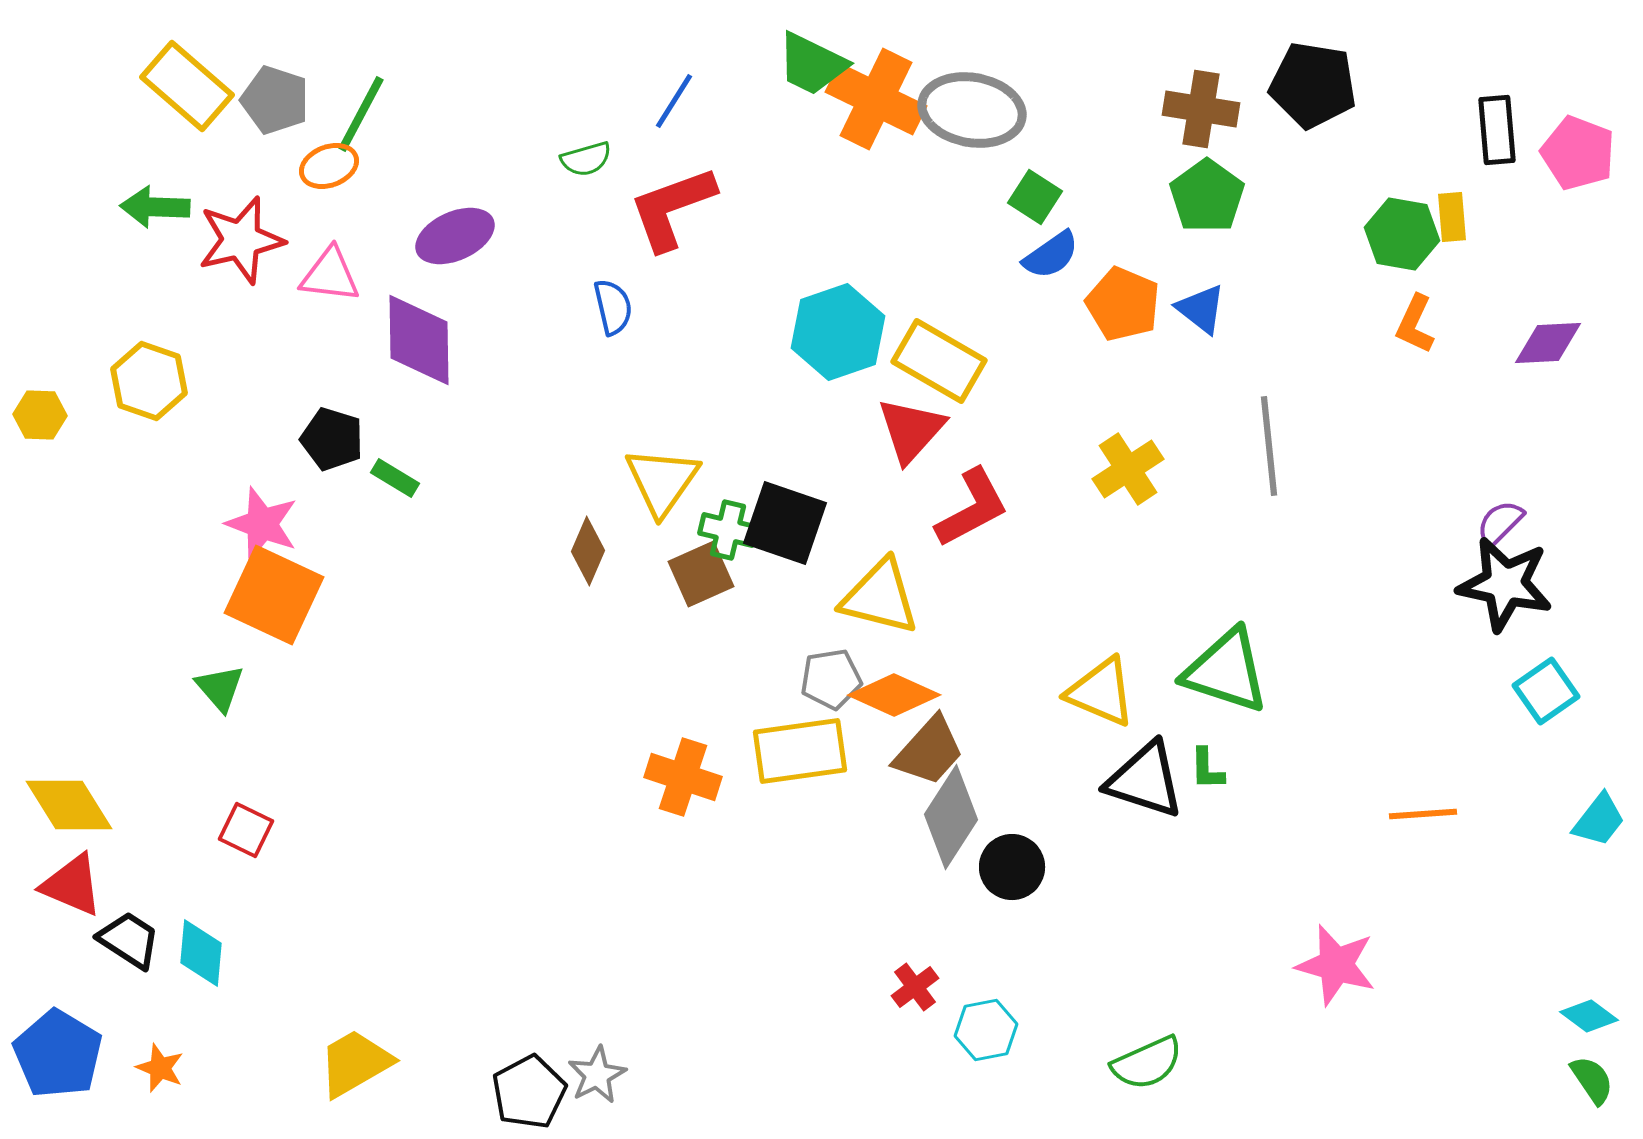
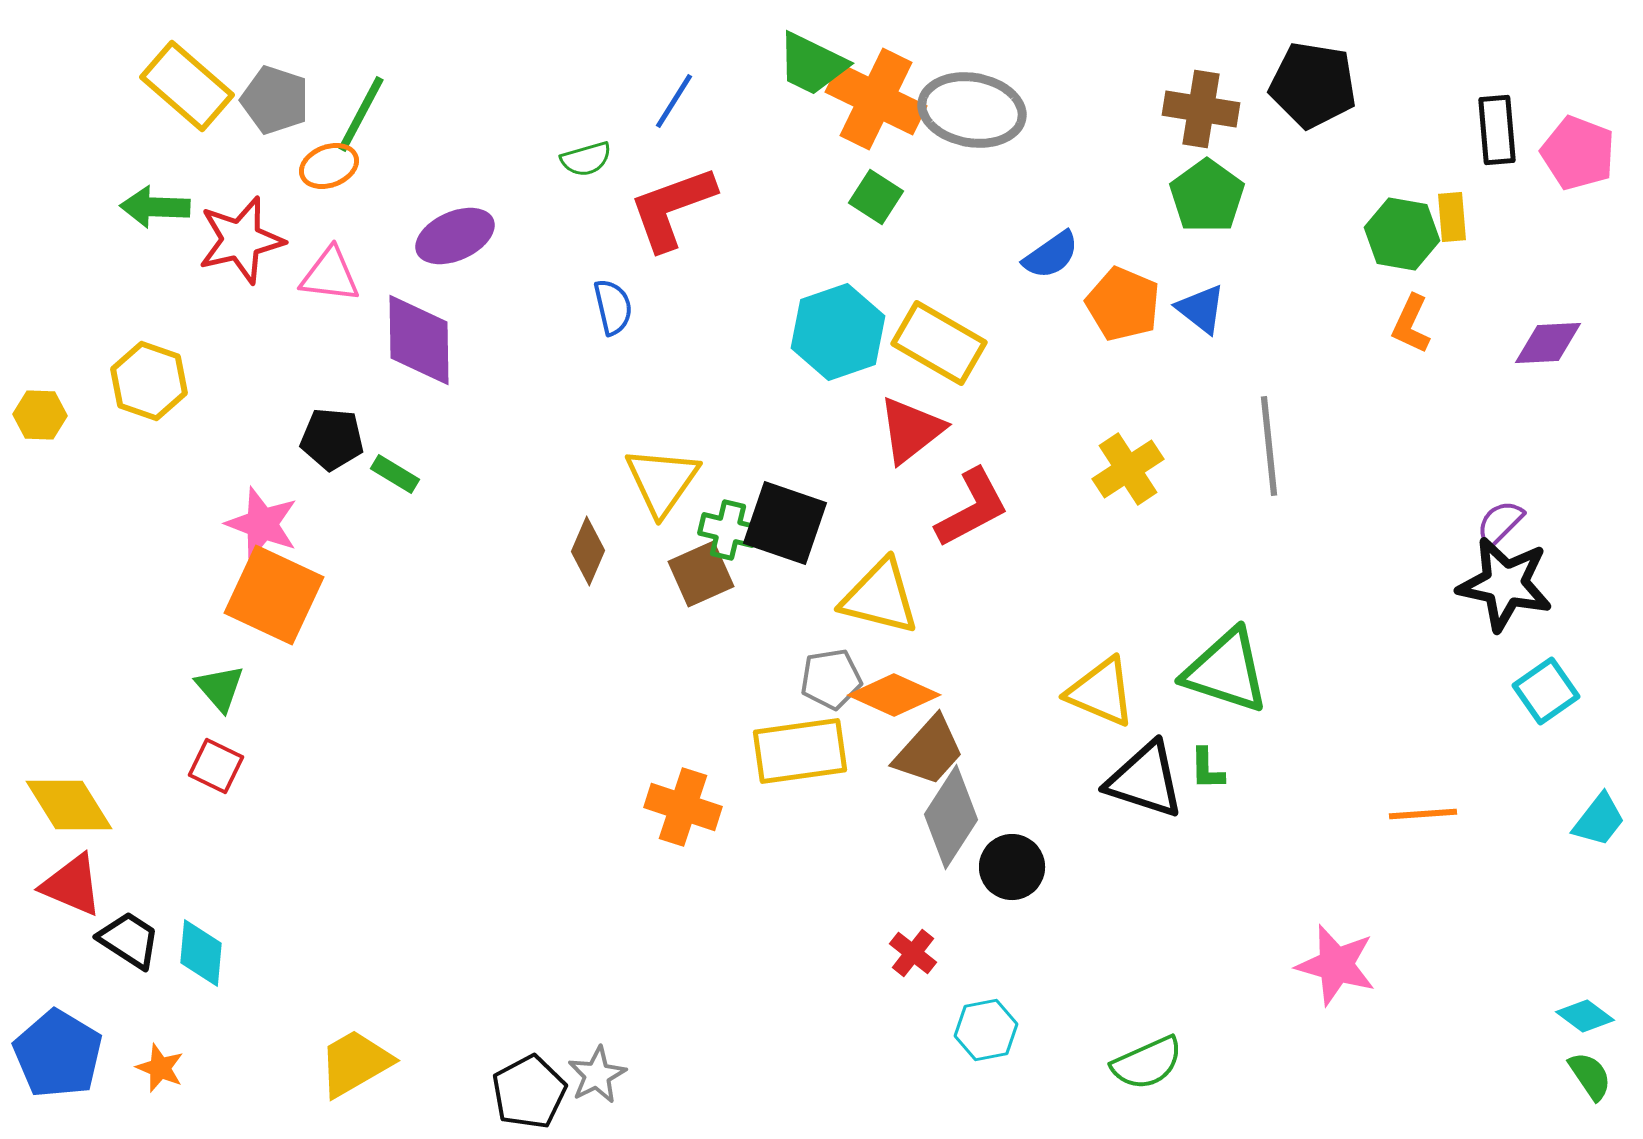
green square at (1035, 197): moved 159 px left
orange L-shape at (1415, 324): moved 4 px left
yellow rectangle at (939, 361): moved 18 px up
red triangle at (911, 430): rotated 10 degrees clockwise
black pentagon at (332, 439): rotated 12 degrees counterclockwise
green rectangle at (395, 478): moved 4 px up
orange cross at (683, 777): moved 30 px down
red square at (246, 830): moved 30 px left, 64 px up
red cross at (915, 987): moved 2 px left, 34 px up; rotated 15 degrees counterclockwise
cyan diamond at (1589, 1016): moved 4 px left
green semicircle at (1592, 1080): moved 2 px left, 4 px up
